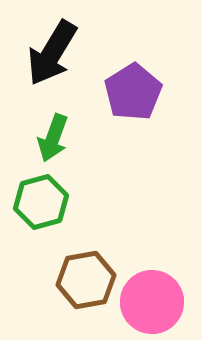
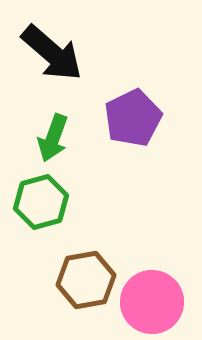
black arrow: rotated 80 degrees counterclockwise
purple pentagon: moved 26 px down; rotated 6 degrees clockwise
